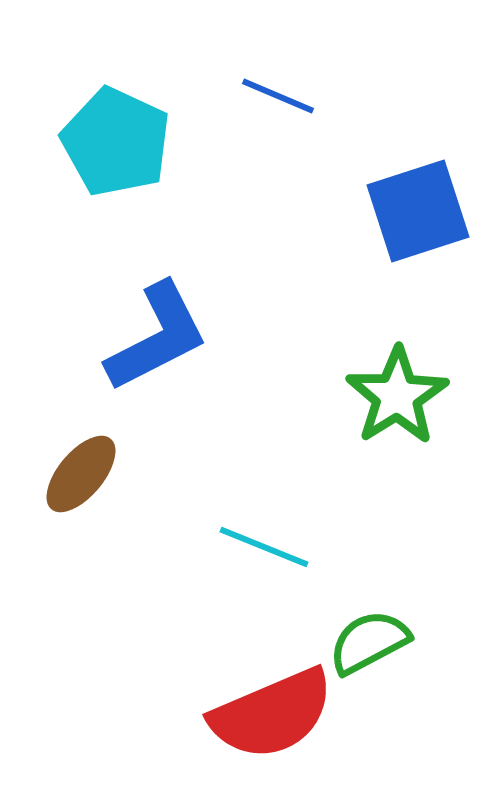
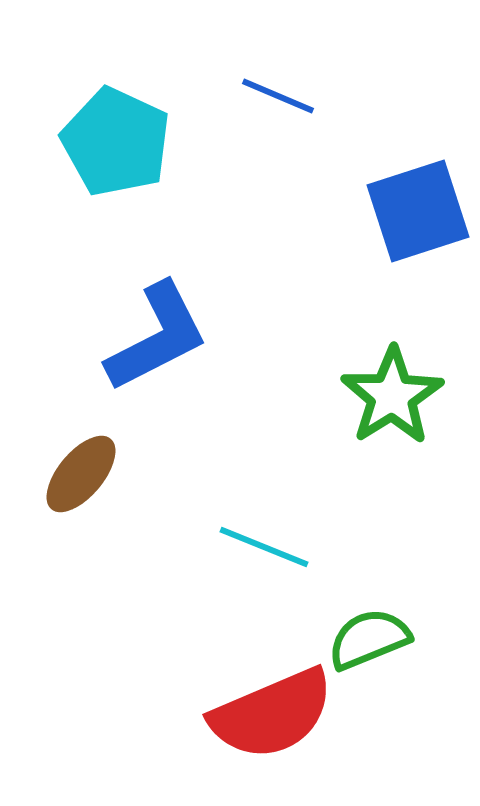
green star: moved 5 px left
green semicircle: moved 3 px up; rotated 6 degrees clockwise
